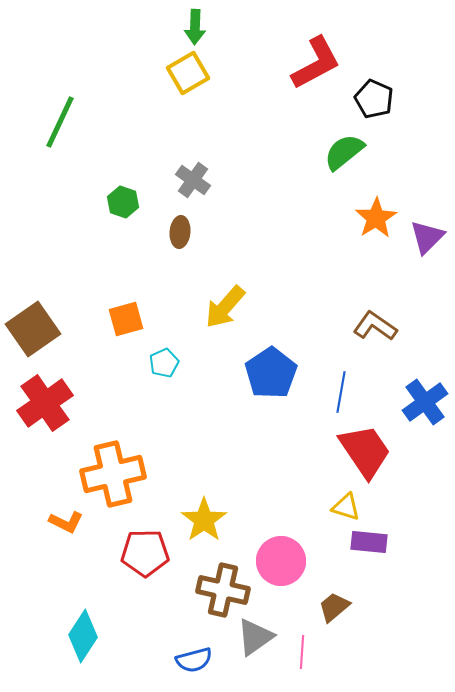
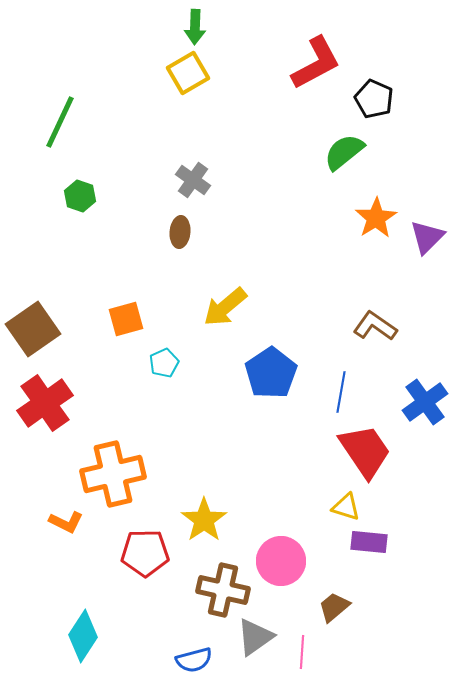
green hexagon: moved 43 px left, 6 px up
yellow arrow: rotated 9 degrees clockwise
